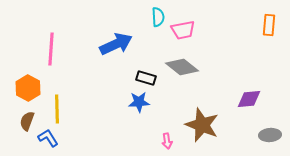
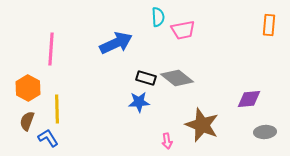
blue arrow: moved 1 px up
gray diamond: moved 5 px left, 11 px down
gray ellipse: moved 5 px left, 3 px up
